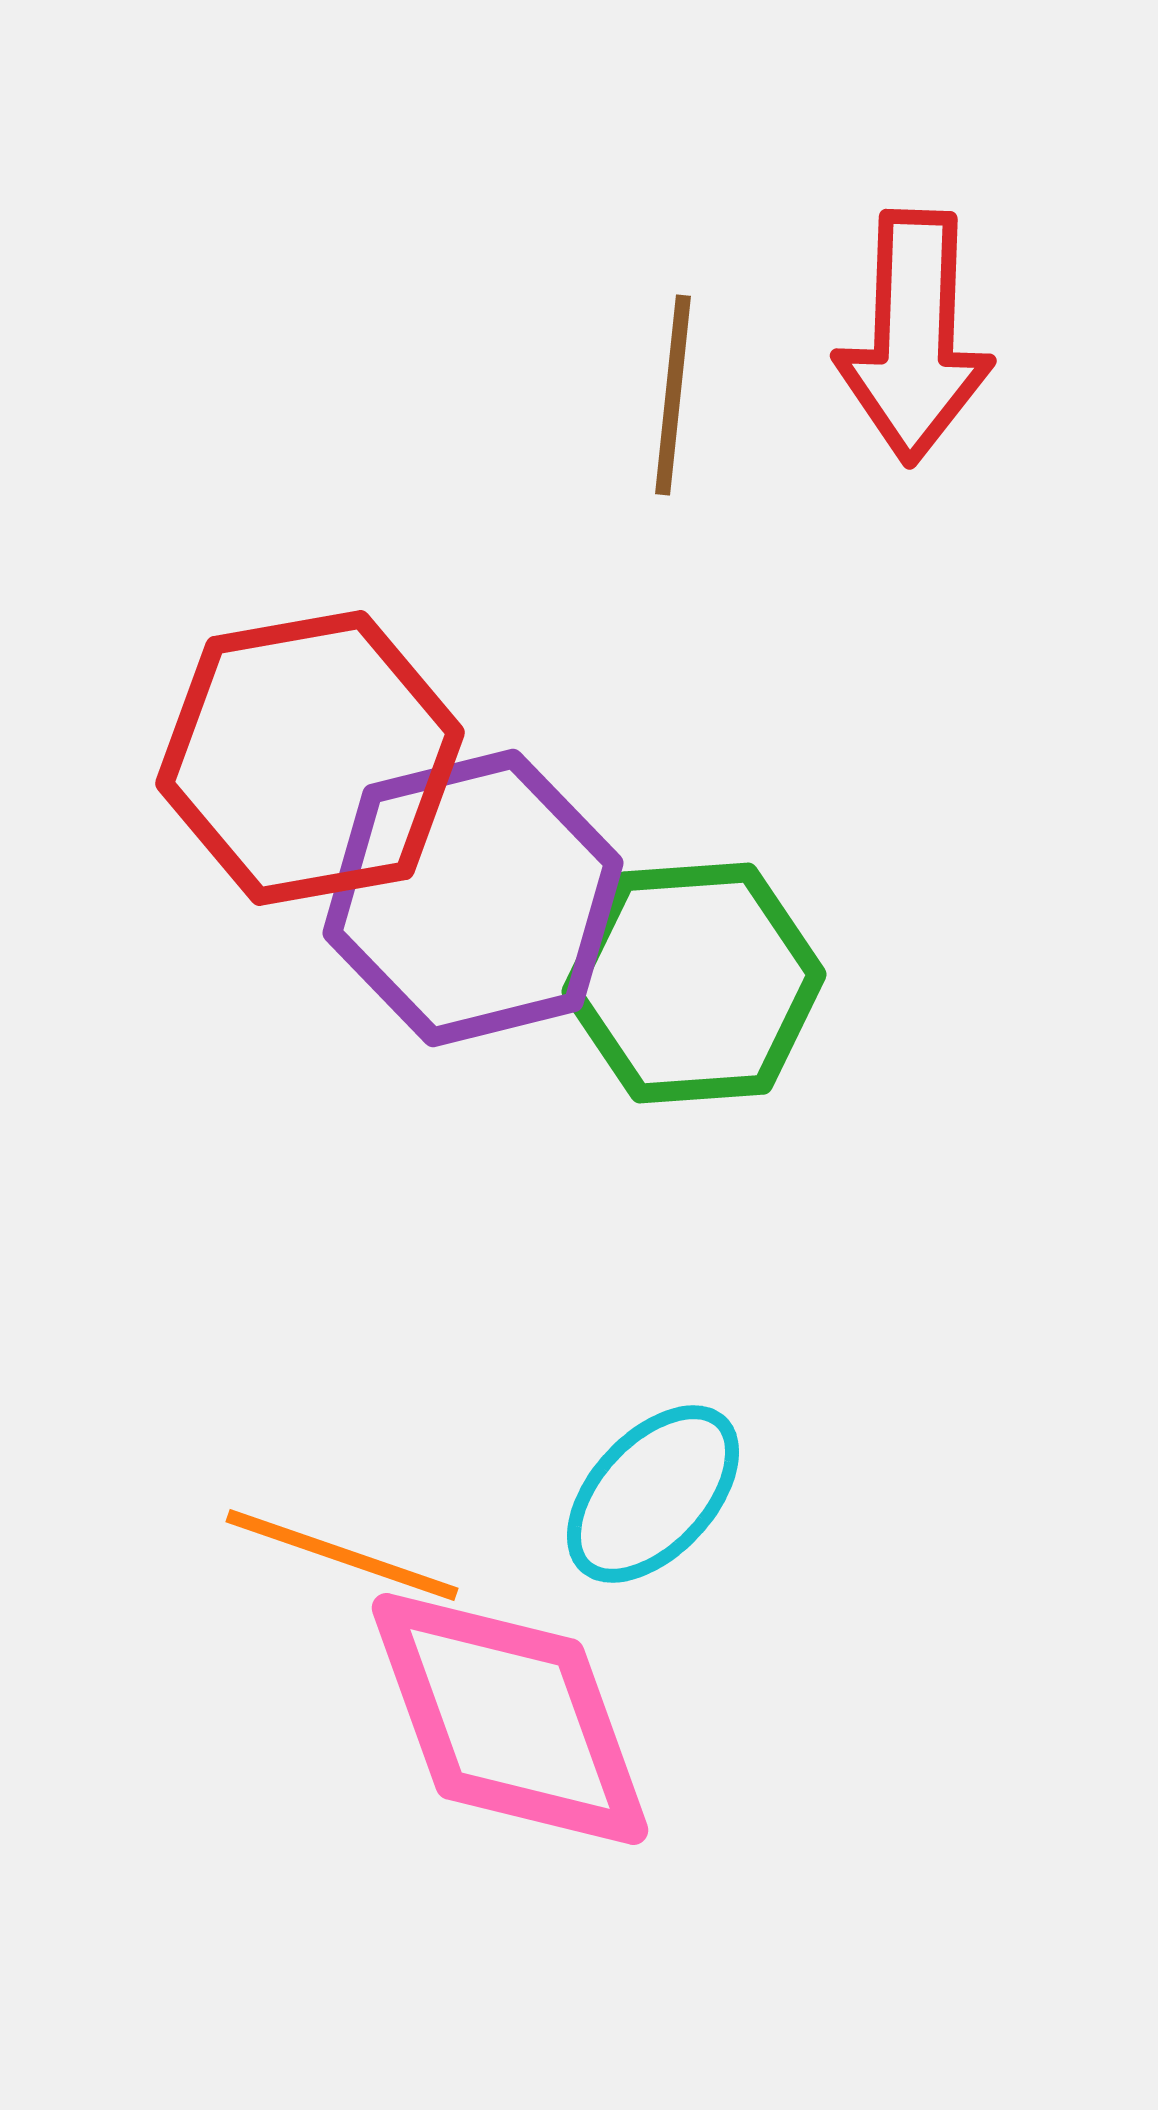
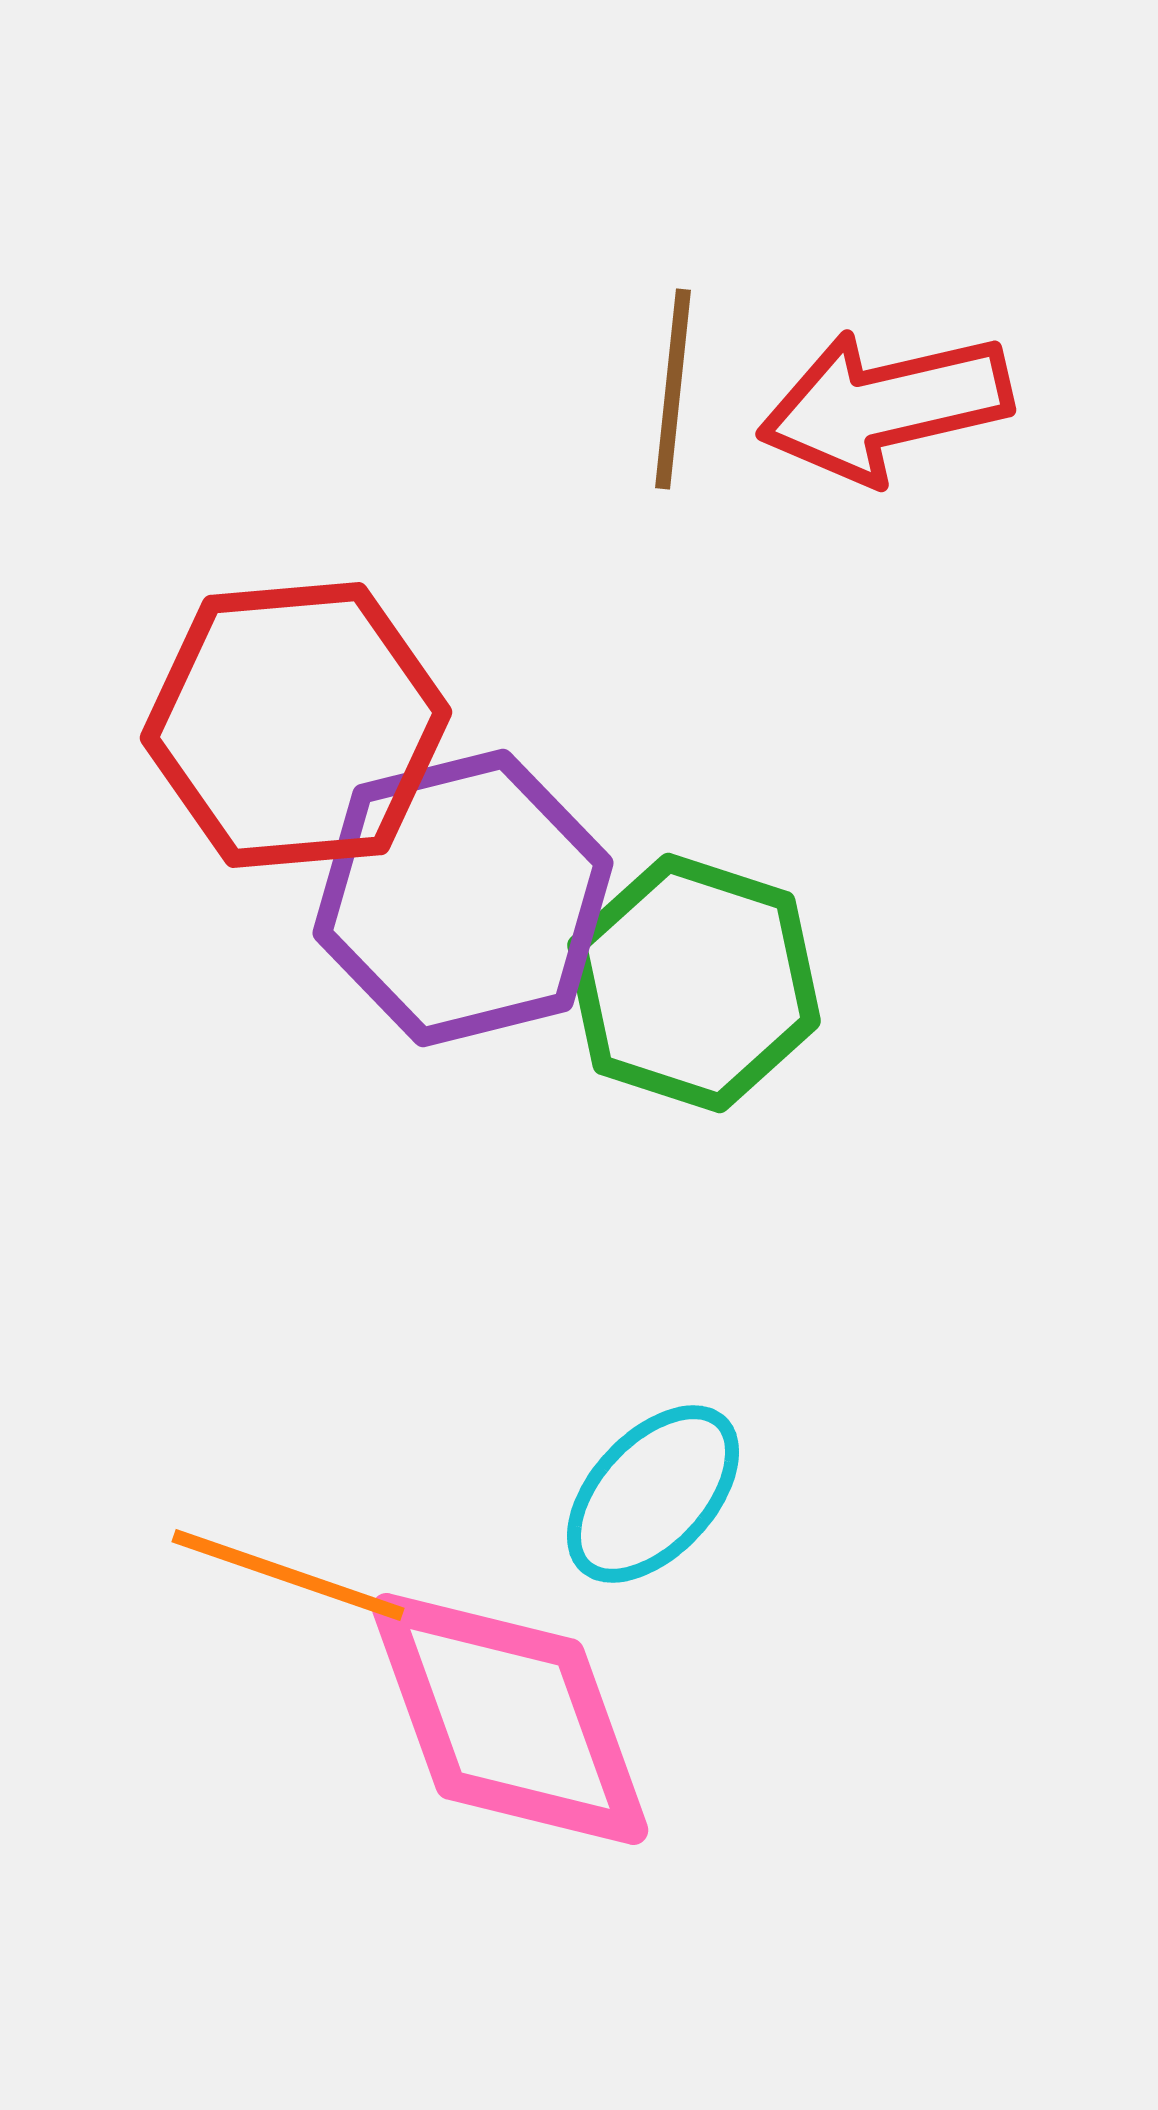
red arrow: moved 29 px left, 69 px down; rotated 75 degrees clockwise
brown line: moved 6 px up
red hexagon: moved 14 px left, 33 px up; rotated 5 degrees clockwise
purple hexagon: moved 10 px left
green hexagon: rotated 22 degrees clockwise
orange line: moved 54 px left, 20 px down
